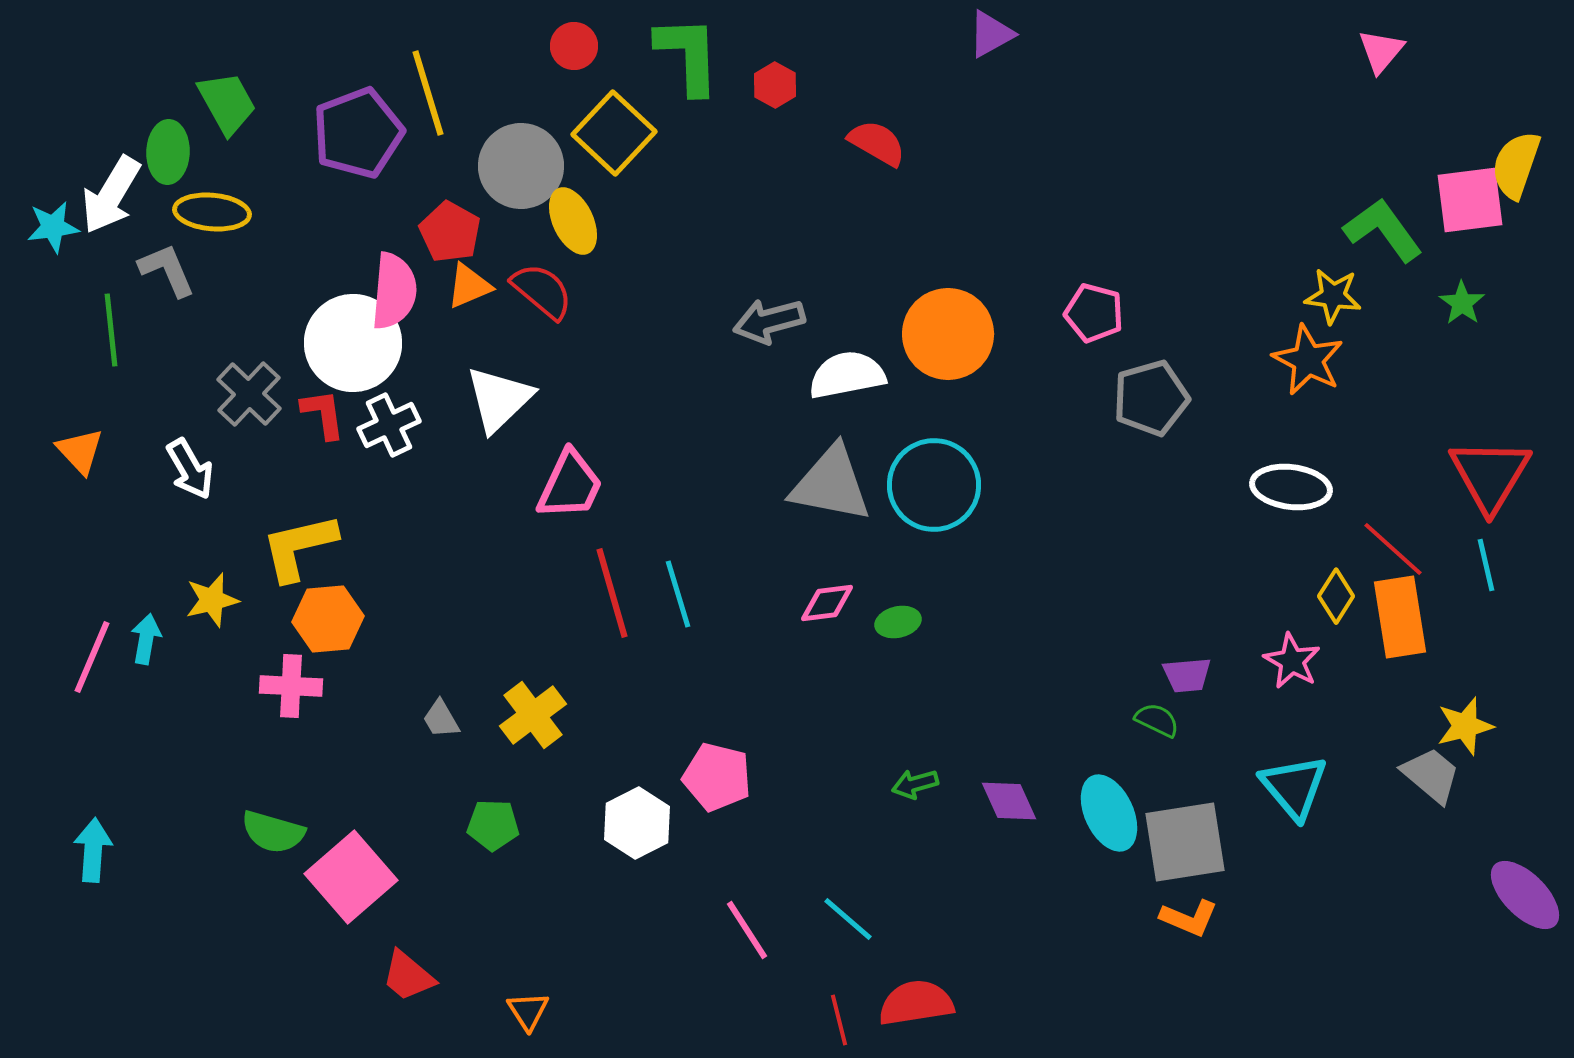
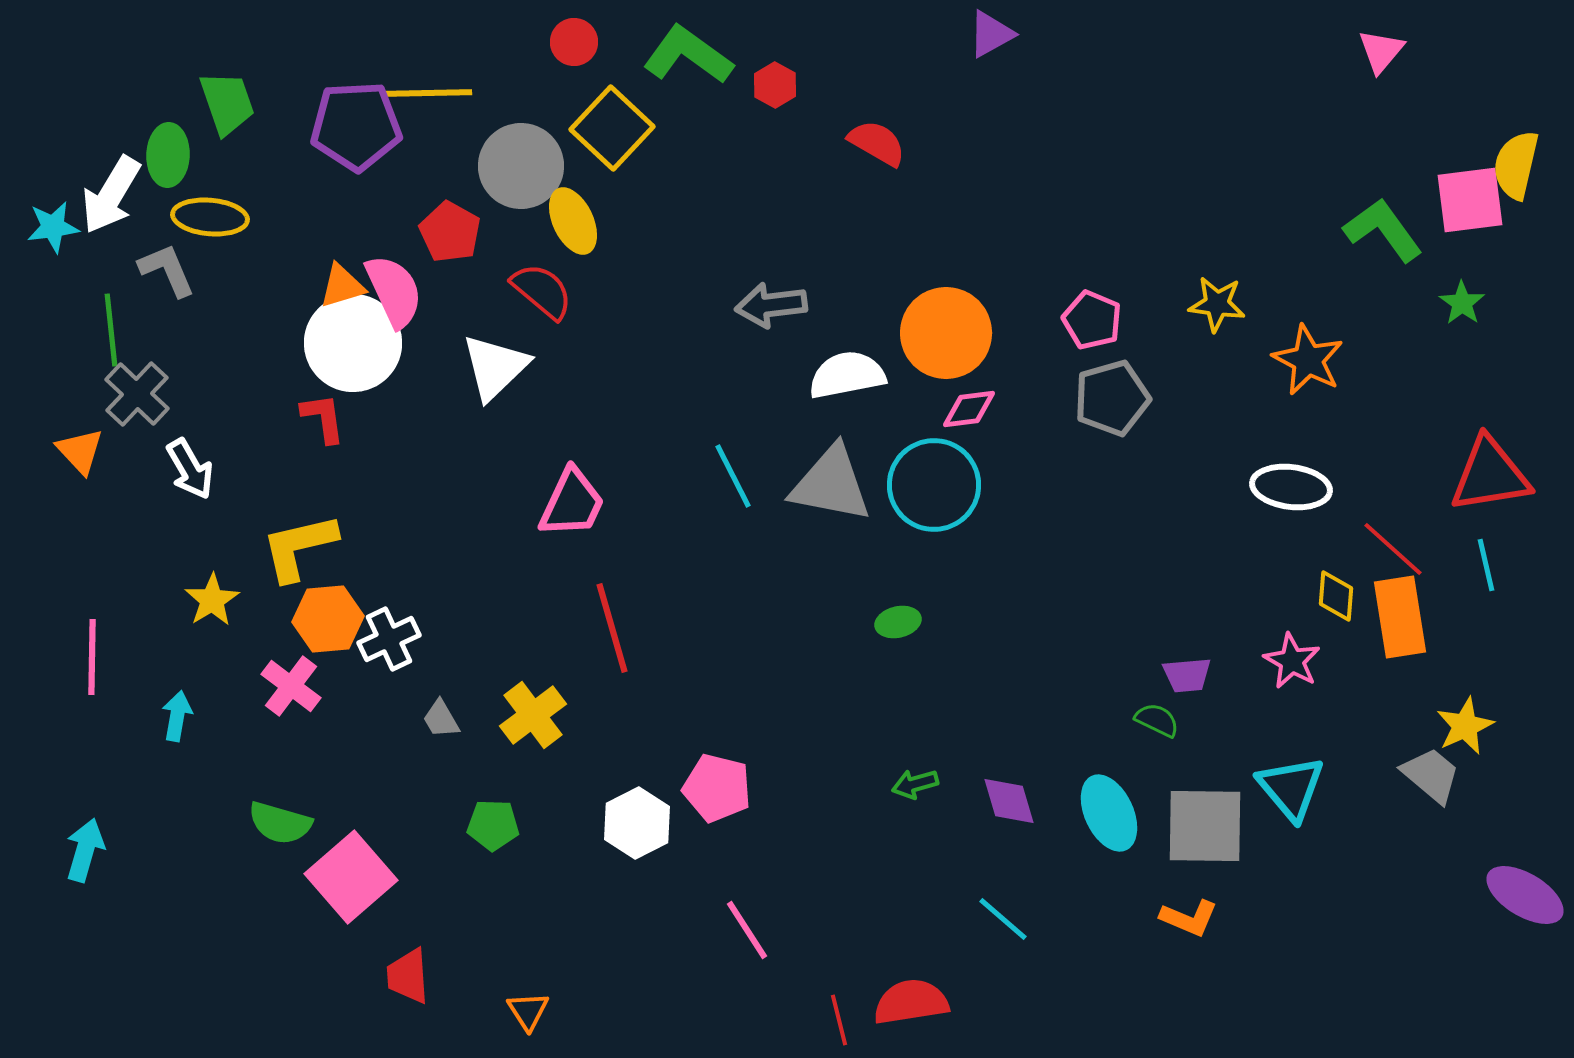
red circle at (574, 46): moved 4 px up
green L-shape at (688, 55): rotated 52 degrees counterclockwise
yellow line at (428, 93): rotated 74 degrees counterclockwise
green trapezoid at (227, 103): rotated 10 degrees clockwise
purple pentagon at (358, 133): moved 2 px left, 7 px up; rotated 18 degrees clockwise
yellow square at (614, 133): moved 2 px left, 5 px up
green ellipse at (168, 152): moved 3 px down
yellow semicircle at (1516, 165): rotated 6 degrees counterclockwise
yellow ellipse at (212, 212): moved 2 px left, 5 px down
orange triangle at (469, 286): moved 127 px left; rotated 6 degrees clockwise
pink semicircle at (394, 291): rotated 30 degrees counterclockwise
yellow star at (1333, 296): moved 116 px left, 8 px down
pink pentagon at (1094, 313): moved 2 px left, 7 px down; rotated 8 degrees clockwise
gray arrow at (769, 321): moved 2 px right, 16 px up; rotated 8 degrees clockwise
orange circle at (948, 334): moved 2 px left, 1 px up
gray cross at (249, 394): moved 112 px left
gray pentagon at (1151, 398): moved 39 px left
white triangle at (499, 399): moved 4 px left, 32 px up
red L-shape at (323, 414): moved 4 px down
white cross at (389, 425): moved 214 px down
red triangle at (1490, 475): rotated 50 degrees clockwise
pink trapezoid at (570, 485): moved 2 px right, 18 px down
red line at (612, 593): moved 35 px down
cyan line at (678, 594): moved 55 px right, 118 px up; rotated 10 degrees counterclockwise
yellow diamond at (1336, 596): rotated 28 degrees counterclockwise
yellow star at (212, 600): rotated 18 degrees counterclockwise
pink diamond at (827, 603): moved 142 px right, 194 px up
cyan arrow at (146, 639): moved 31 px right, 77 px down
pink line at (92, 657): rotated 22 degrees counterclockwise
pink cross at (291, 686): rotated 34 degrees clockwise
yellow star at (1465, 726): rotated 10 degrees counterclockwise
pink pentagon at (717, 777): moved 11 px down
cyan triangle at (1294, 787): moved 3 px left, 1 px down
purple diamond at (1009, 801): rotated 8 degrees clockwise
green semicircle at (273, 832): moved 7 px right, 9 px up
gray square at (1185, 842): moved 20 px right, 16 px up; rotated 10 degrees clockwise
cyan arrow at (93, 850): moved 8 px left; rotated 12 degrees clockwise
purple ellipse at (1525, 895): rotated 14 degrees counterclockwise
cyan line at (848, 919): moved 155 px right
red trapezoid at (408, 976): rotated 46 degrees clockwise
red semicircle at (916, 1003): moved 5 px left, 1 px up
